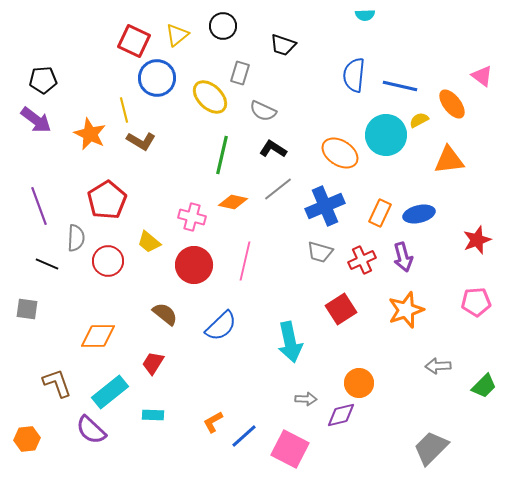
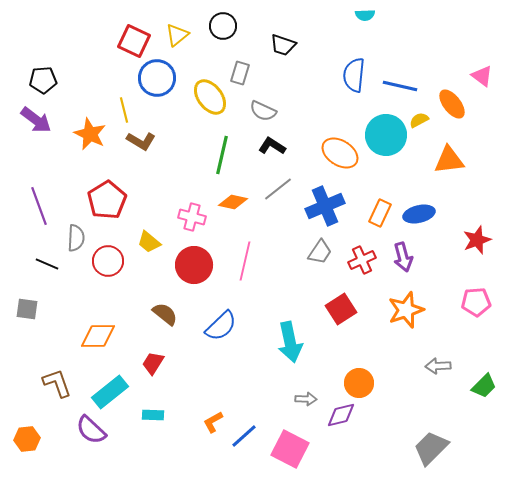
yellow ellipse at (210, 97): rotated 9 degrees clockwise
black L-shape at (273, 149): moved 1 px left, 3 px up
gray trapezoid at (320, 252): rotated 72 degrees counterclockwise
